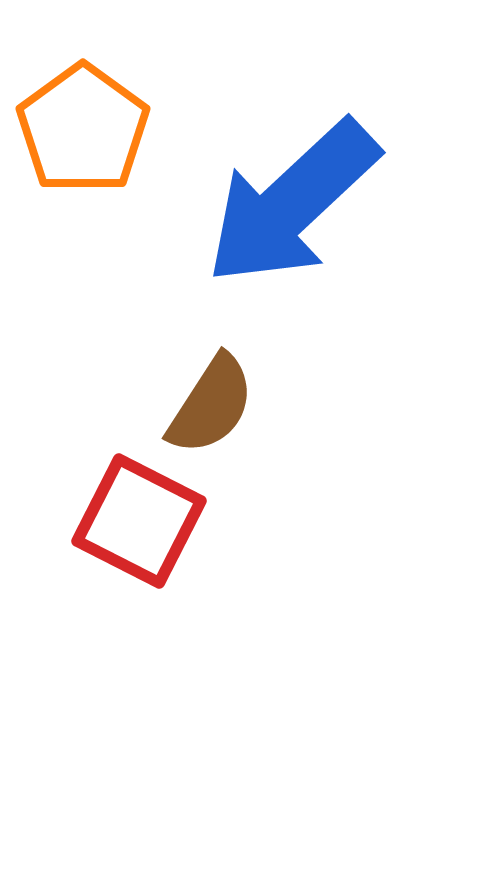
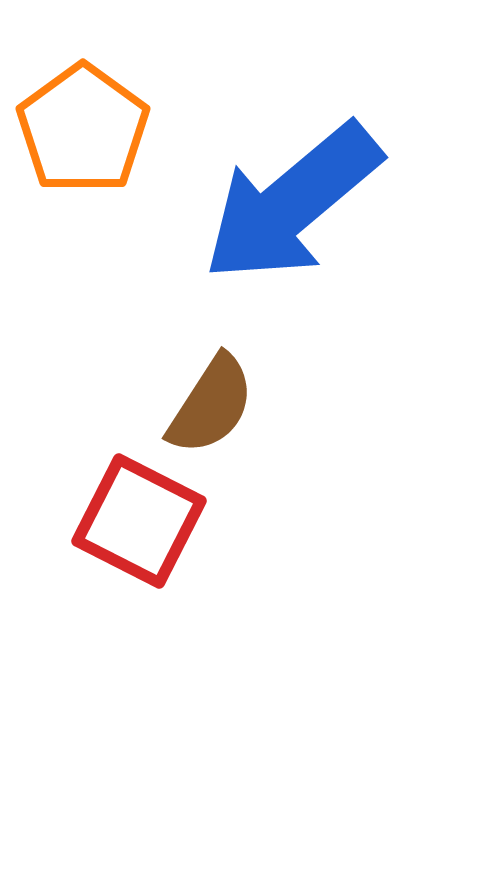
blue arrow: rotated 3 degrees clockwise
